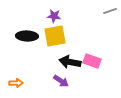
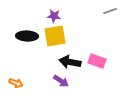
pink rectangle: moved 5 px right
orange arrow: rotated 24 degrees clockwise
